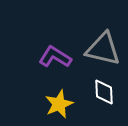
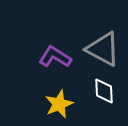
gray triangle: rotated 15 degrees clockwise
white diamond: moved 1 px up
